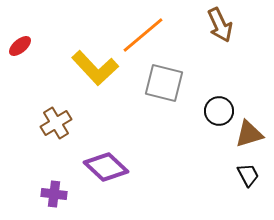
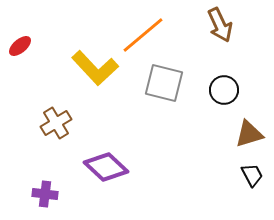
black circle: moved 5 px right, 21 px up
black trapezoid: moved 4 px right
purple cross: moved 9 px left
